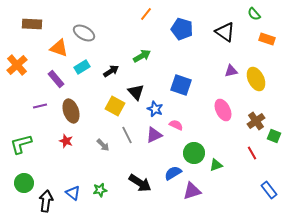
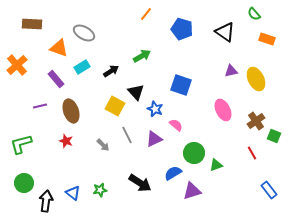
pink semicircle at (176, 125): rotated 16 degrees clockwise
purple triangle at (154, 135): moved 4 px down
